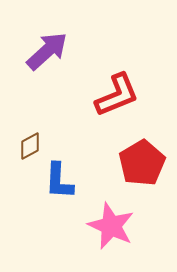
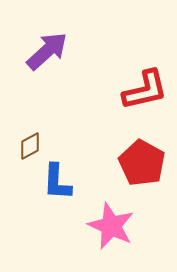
red L-shape: moved 28 px right, 5 px up; rotated 9 degrees clockwise
red pentagon: rotated 12 degrees counterclockwise
blue L-shape: moved 2 px left, 1 px down
